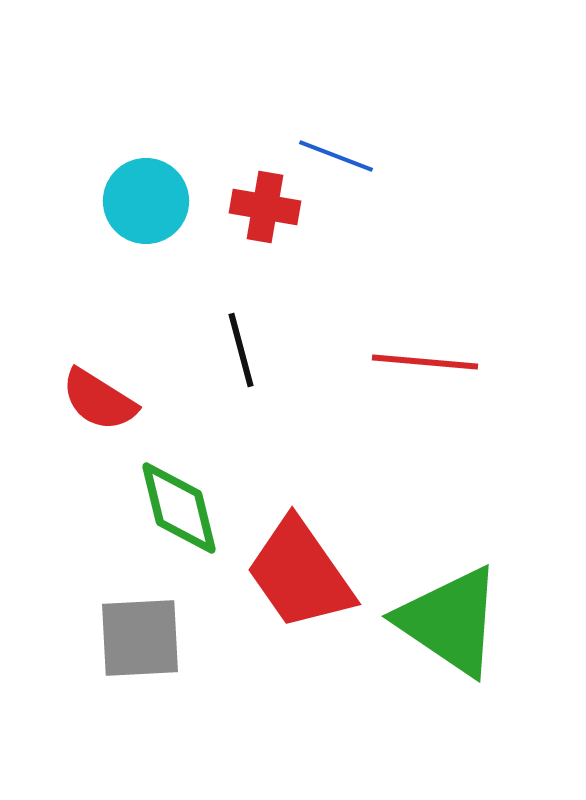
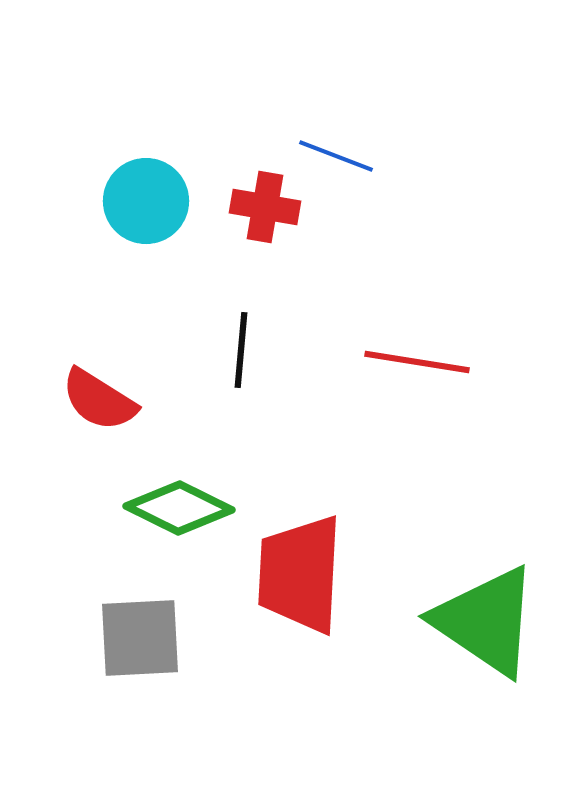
black line: rotated 20 degrees clockwise
red line: moved 8 px left; rotated 4 degrees clockwise
green diamond: rotated 50 degrees counterclockwise
red trapezoid: rotated 38 degrees clockwise
green triangle: moved 36 px right
